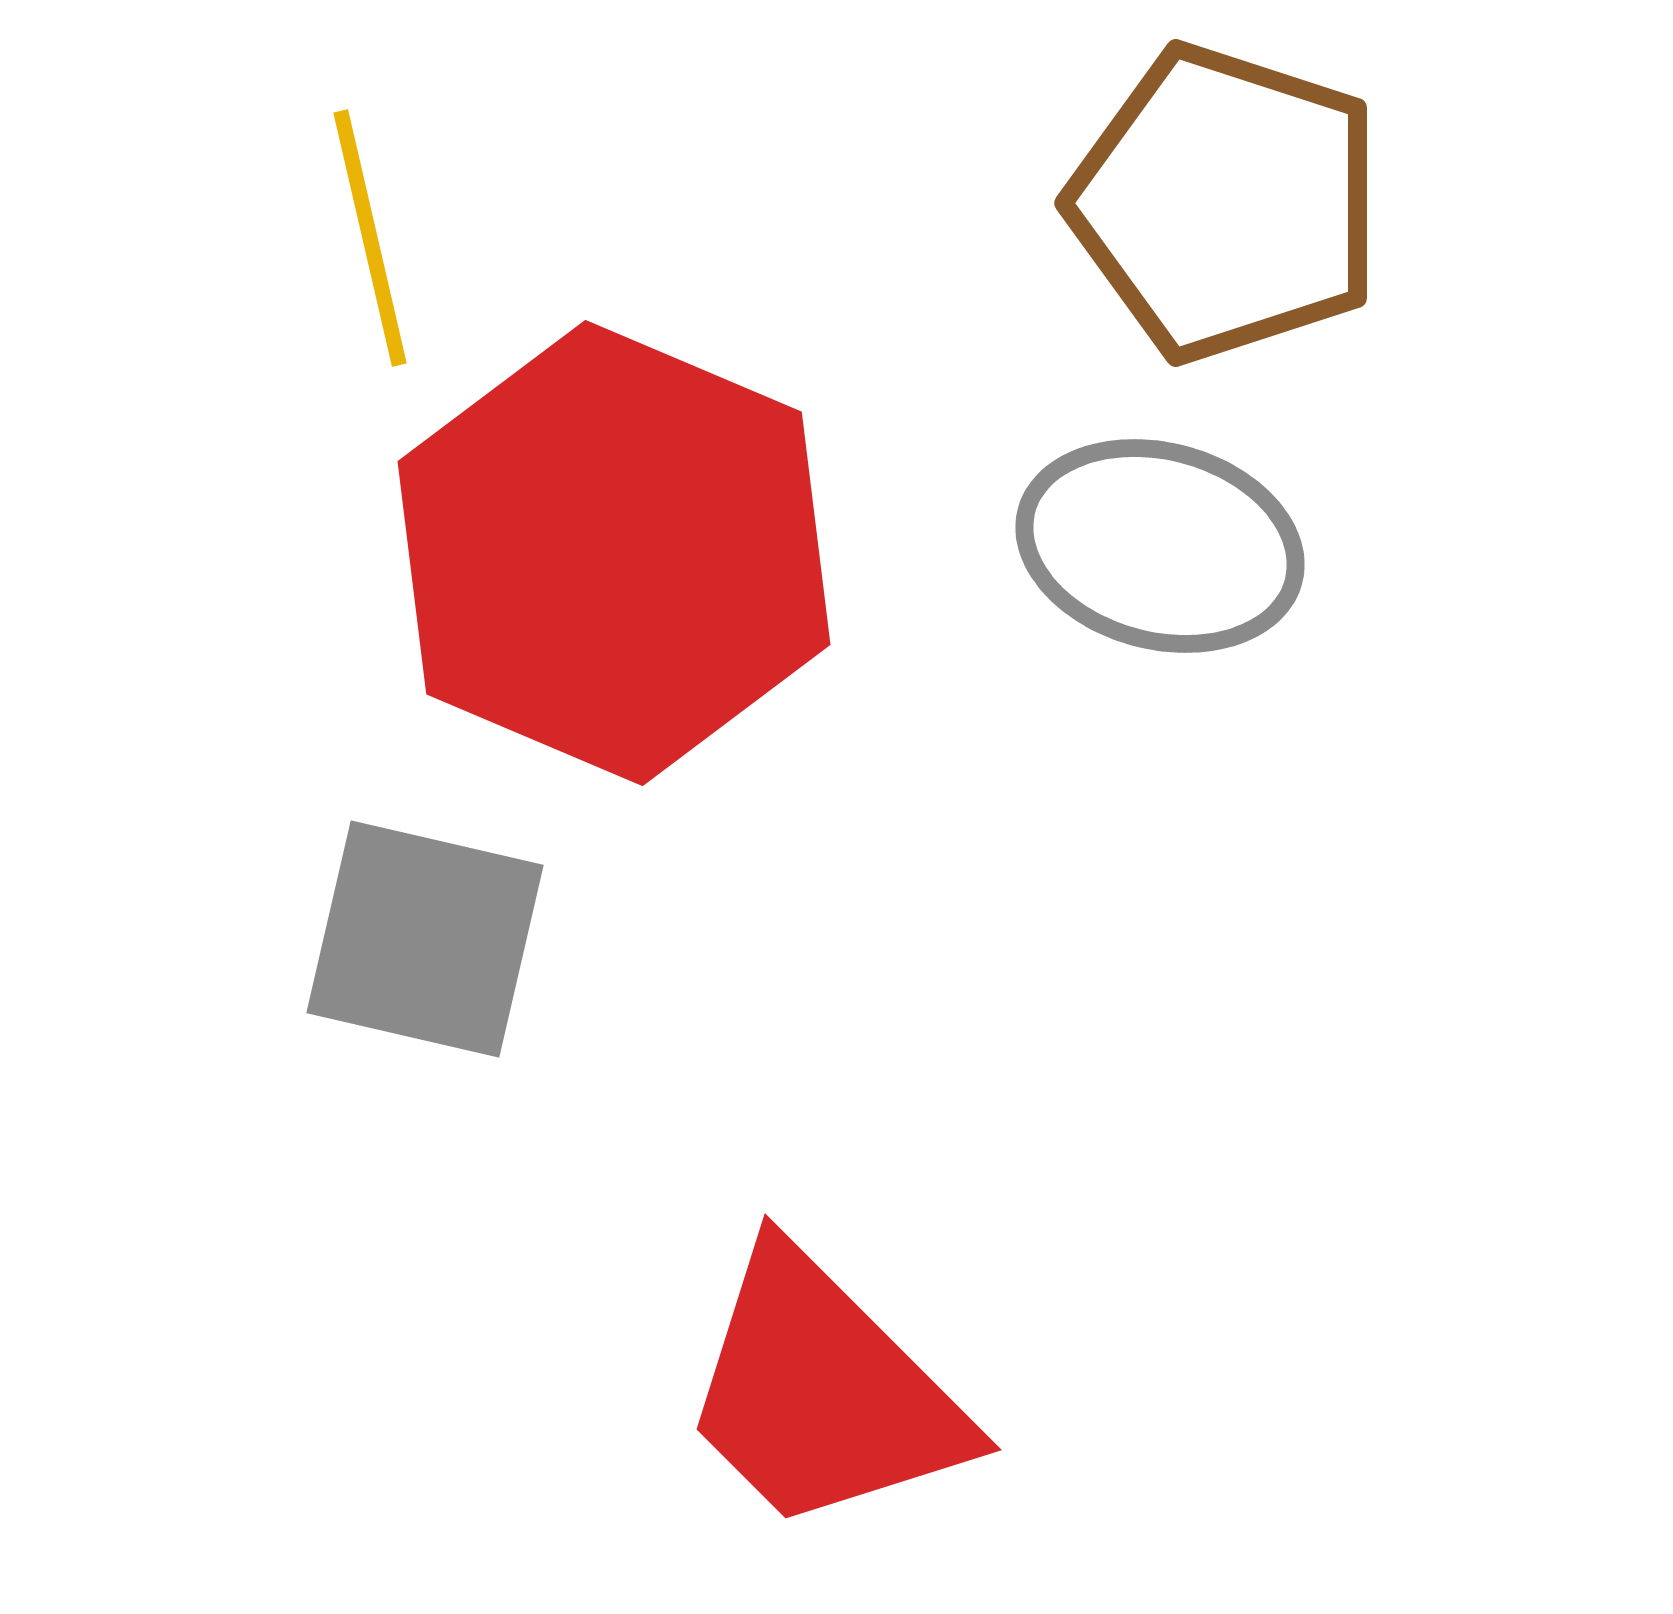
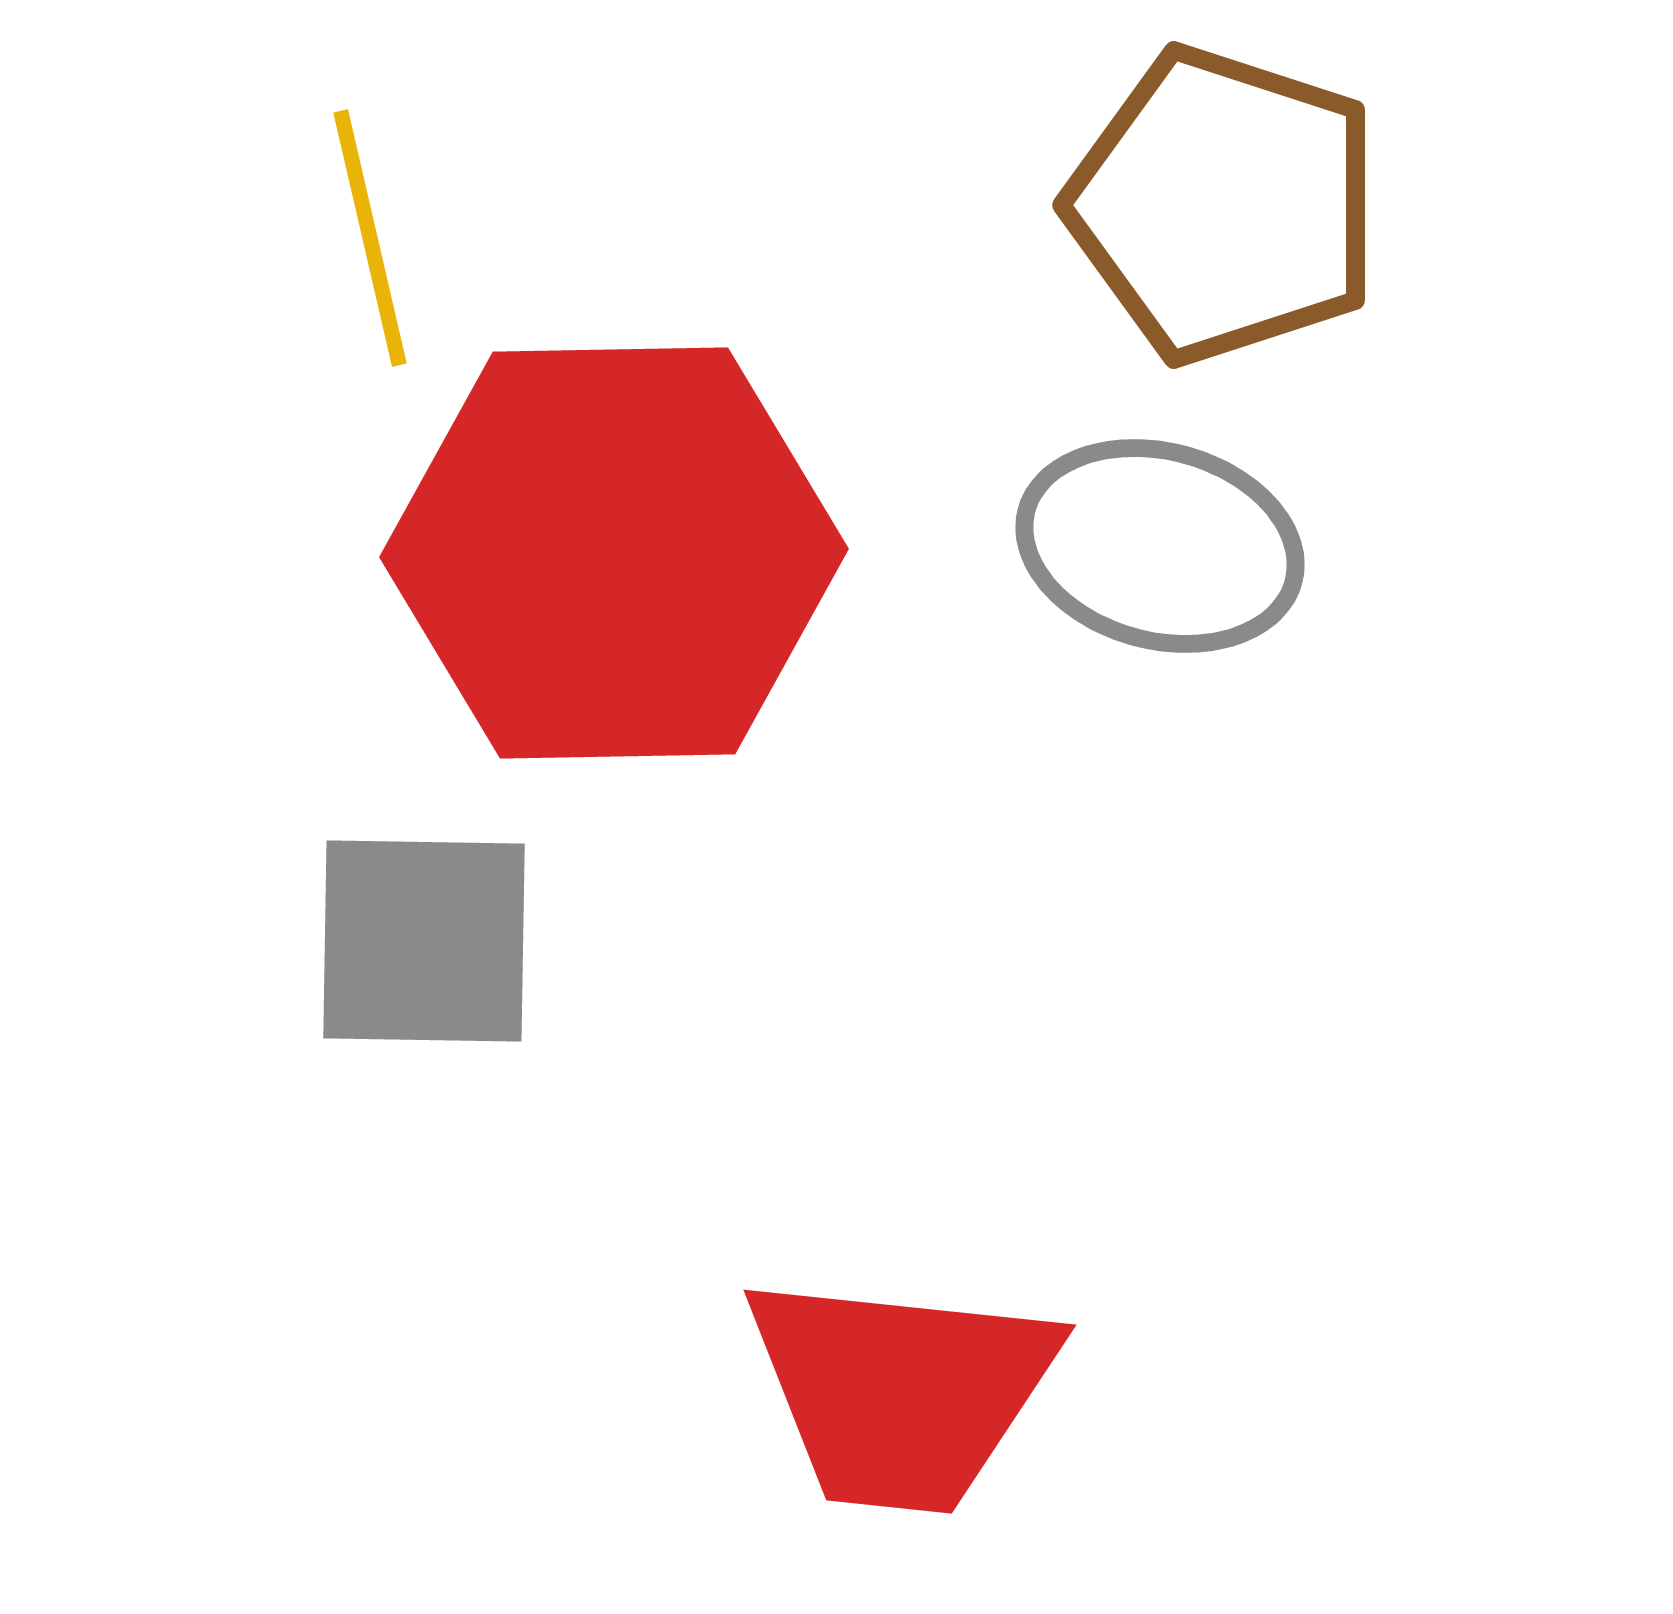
brown pentagon: moved 2 px left, 2 px down
red hexagon: rotated 24 degrees counterclockwise
gray square: moved 1 px left, 2 px down; rotated 12 degrees counterclockwise
red trapezoid: moved 78 px right; rotated 39 degrees counterclockwise
